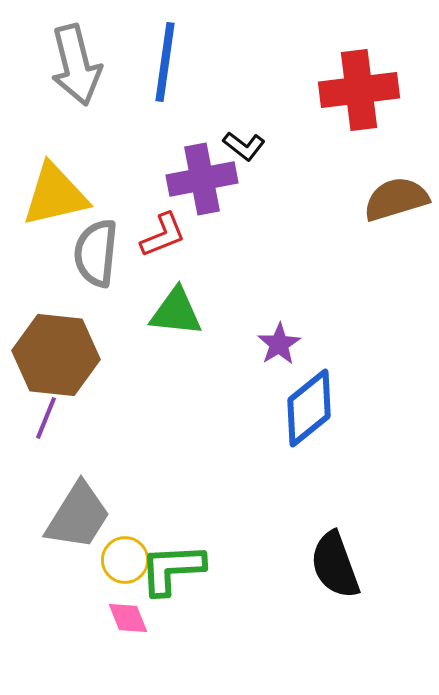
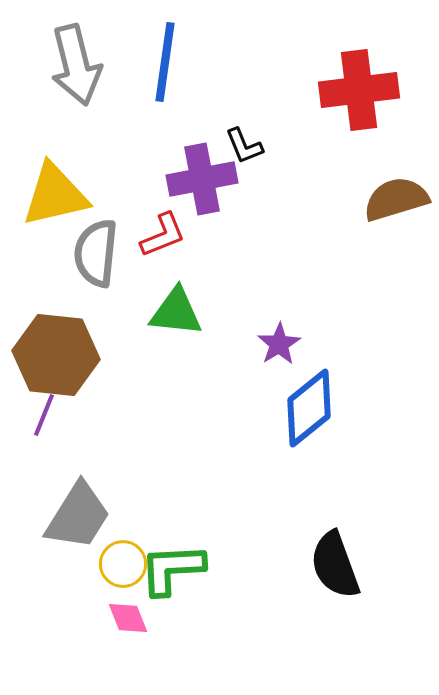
black L-shape: rotated 30 degrees clockwise
purple line: moved 2 px left, 3 px up
yellow circle: moved 2 px left, 4 px down
